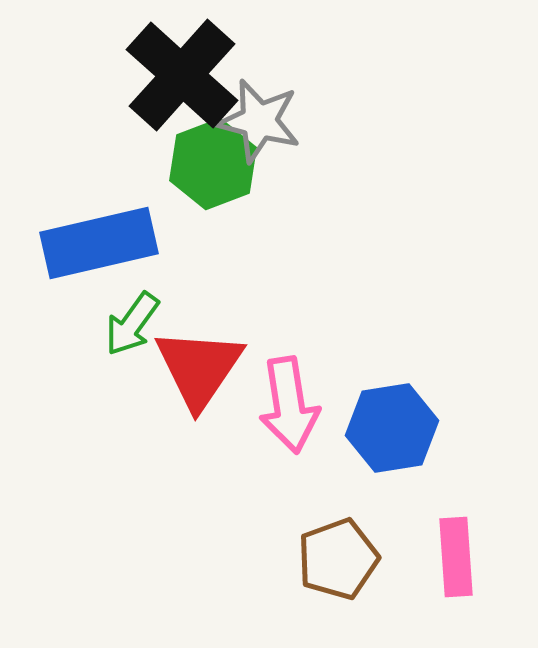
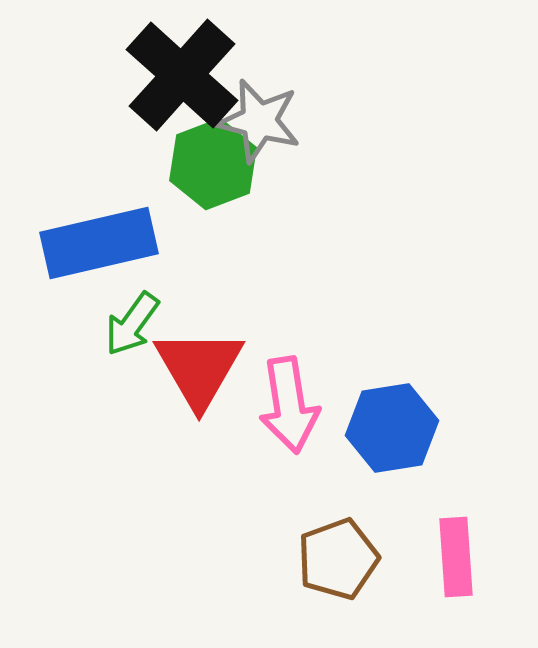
red triangle: rotated 4 degrees counterclockwise
